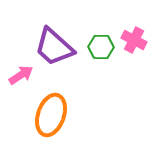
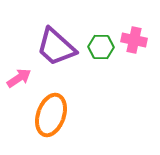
pink cross: rotated 15 degrees counterclockwise
purple trapezoid: moved 2 px right
pink arrow: moved 2 px left, 3 px down
